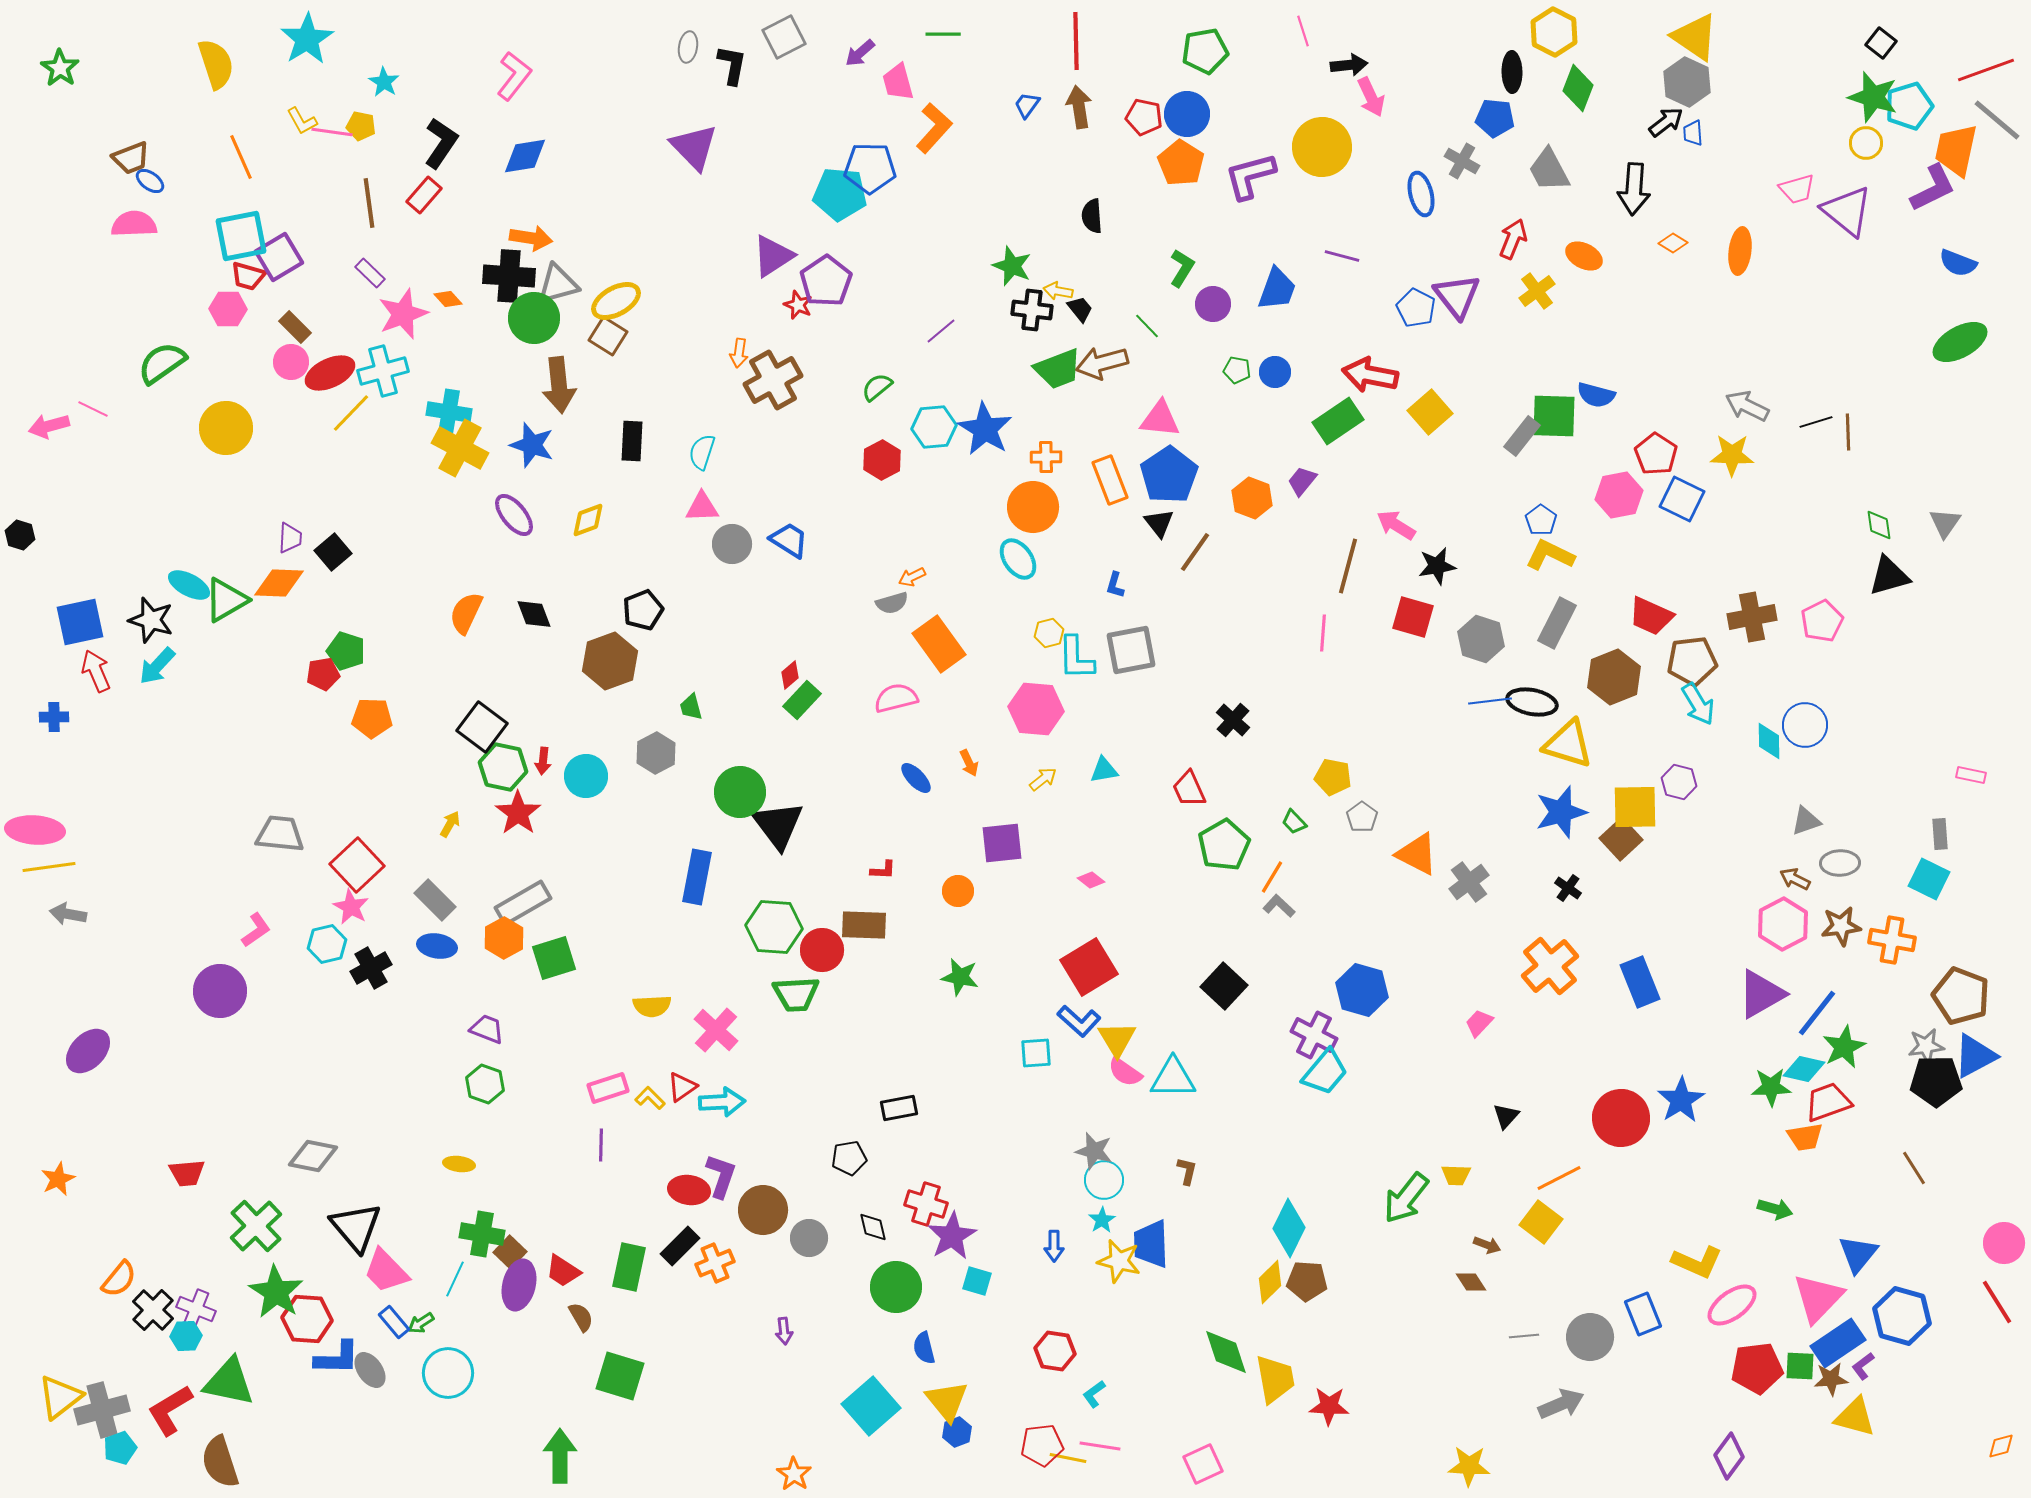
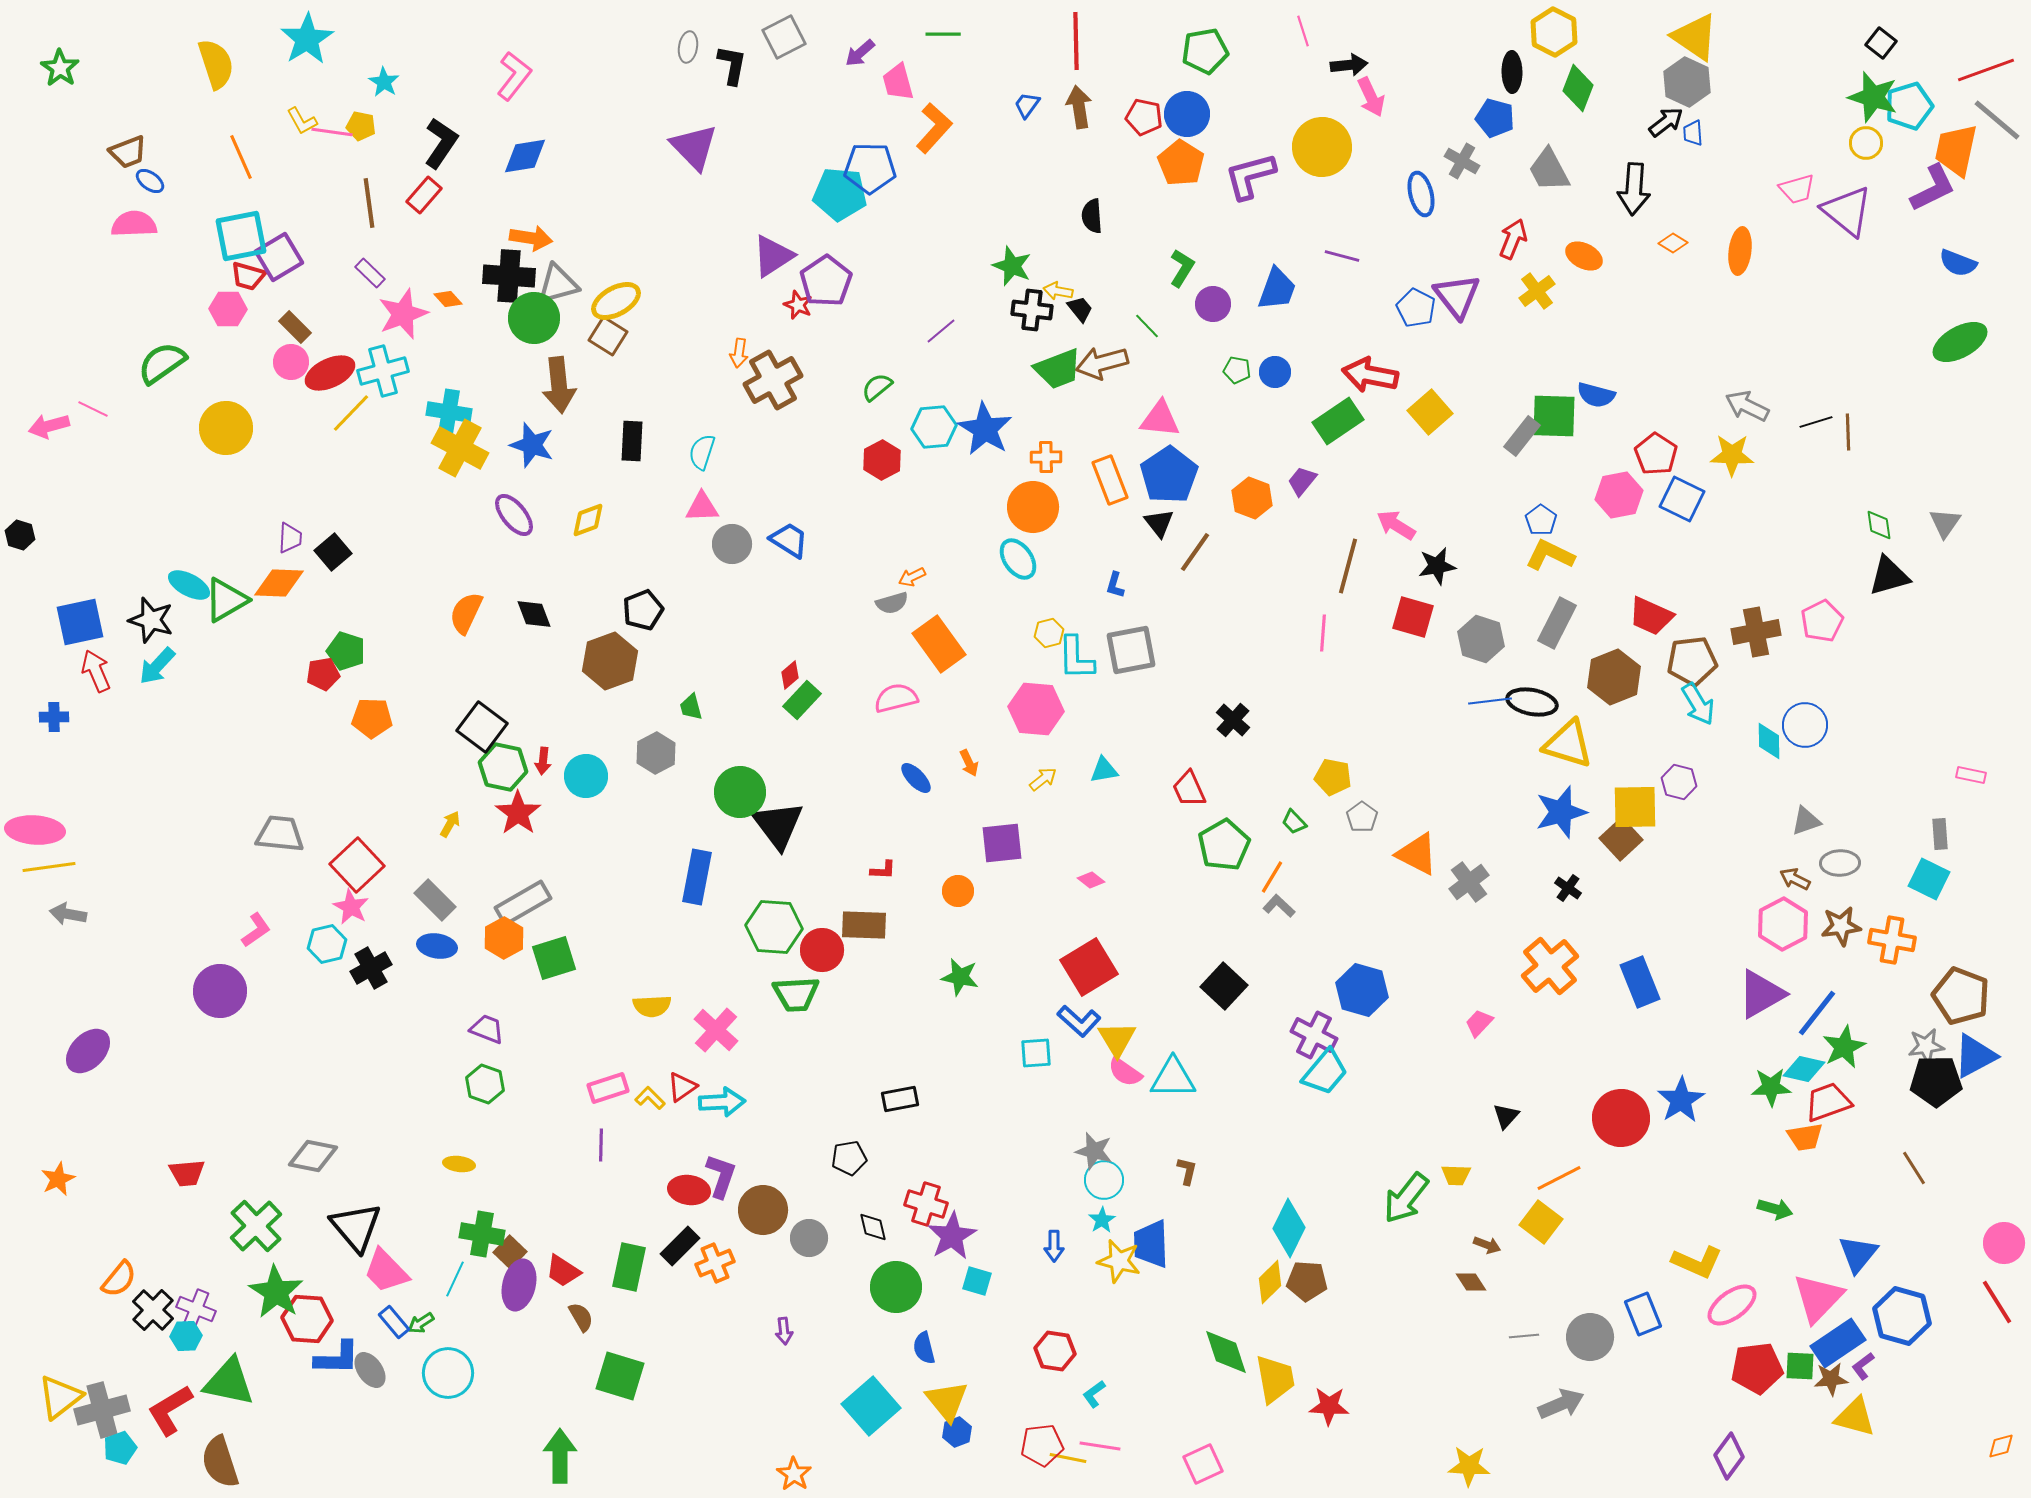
blue pentagon at (1495, 118): rotated 9 degrees clockwise
brown trapezoid at (131, 158): moved 3 px left, 6 px up
brown cross at (1752, 617): moved 4 px right, 15 px down
black rectangle at (899, 1108): moved 1 px right, 9 px up
